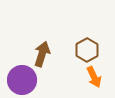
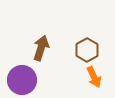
brown arrow: moved 1 px left, 6 px up
